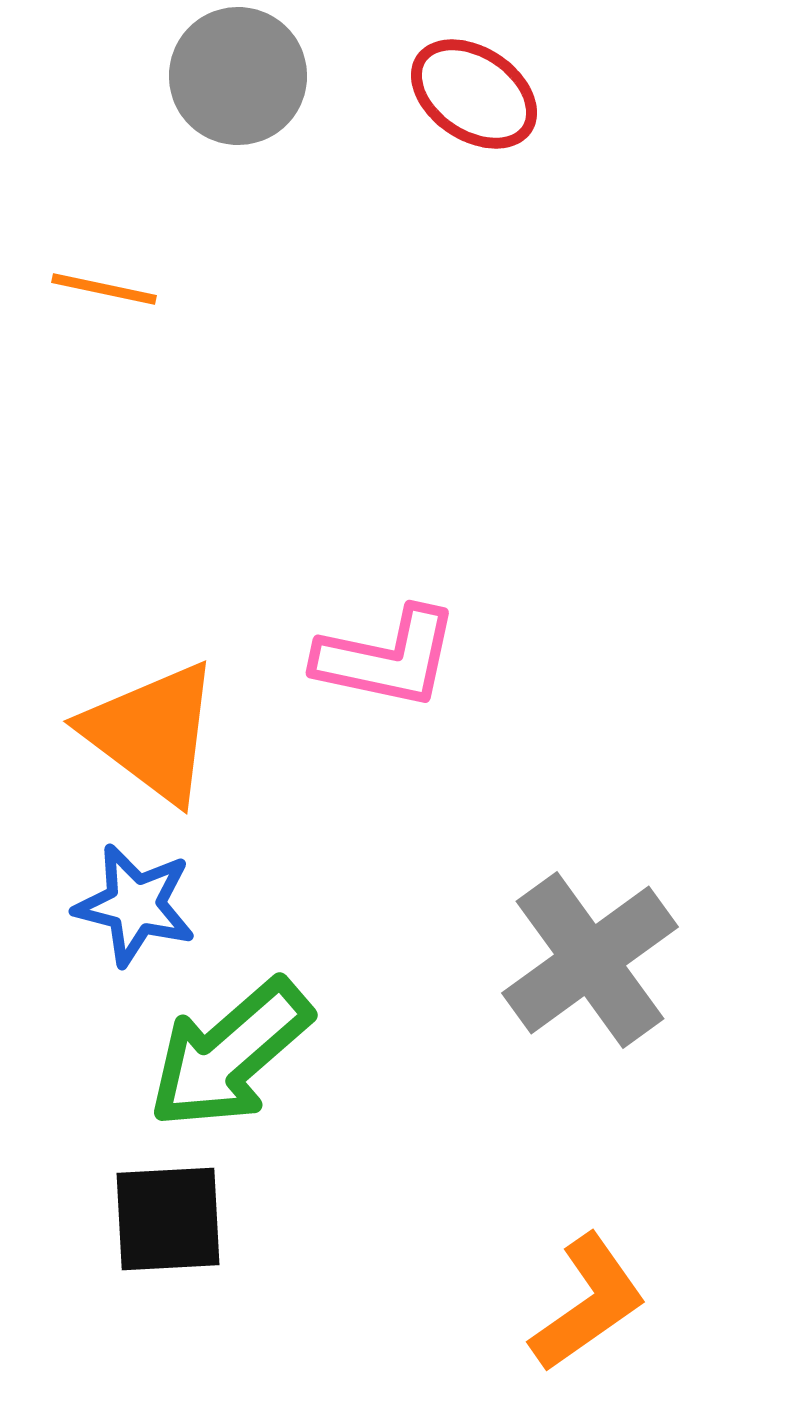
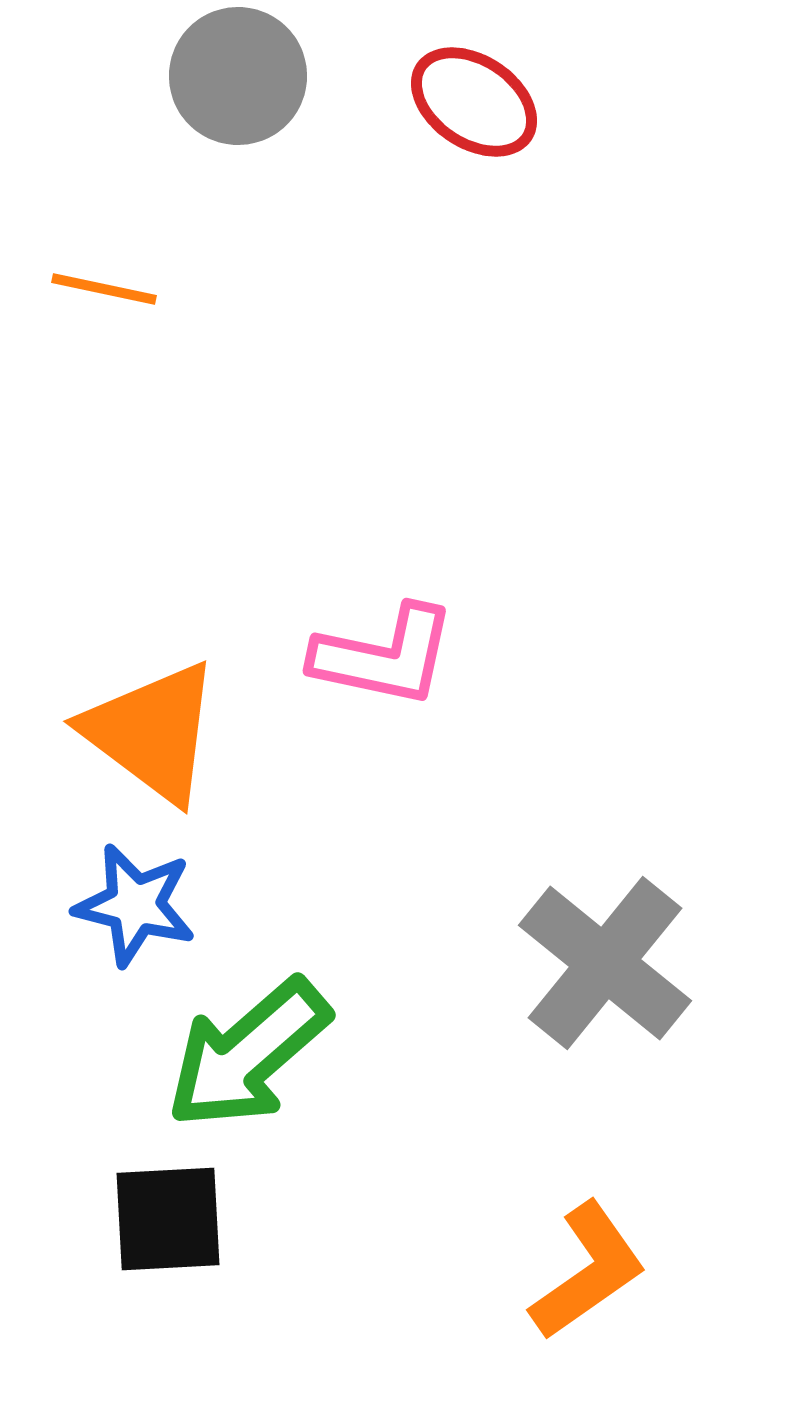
red ellipse: moved 8 px down
pink L-shape: moved 3 px left, 2 px up
gray cross: moved 15 px right, 3 px down; rotated 15 degrees counterclockwise
green arrow: moved 18 px right
orange L-shape: moved 32 px up
